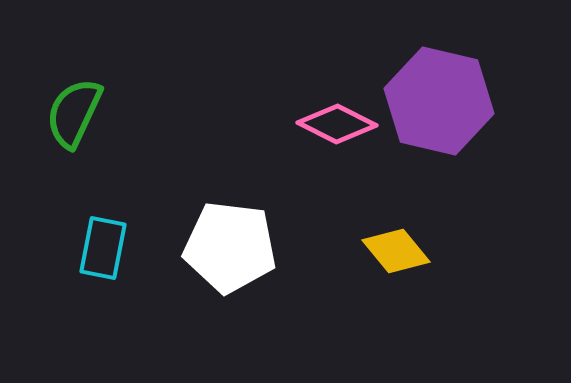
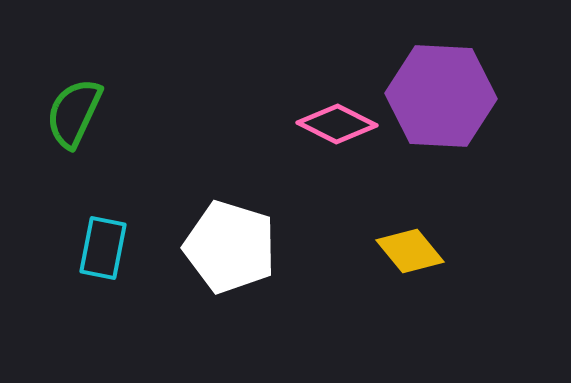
purple hexagon: moved 2 px right, 5 px up; rotated 10 degrees counterclockwise
white pentagon: rotated 10 degrees clockwise
yellow diamond: moved 14 px right
